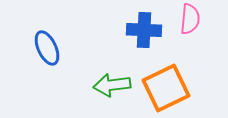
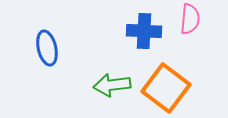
blue cross: moved 1 px down
blue ellipse: rotated 12 degrees clockwise
orange square: rotated 27 degrees counterclockwise
